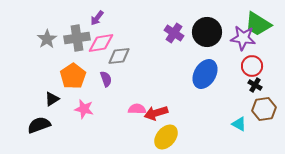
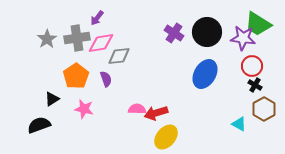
orange pentagon: moved 3 px right
brown hexagon: rotated 20 degrees counterclockwise
